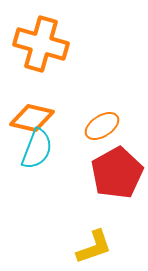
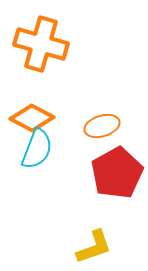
orange diamond: rotated 15 degrees clockwise
orange ellipse: rotated 16 degrees clockwise
